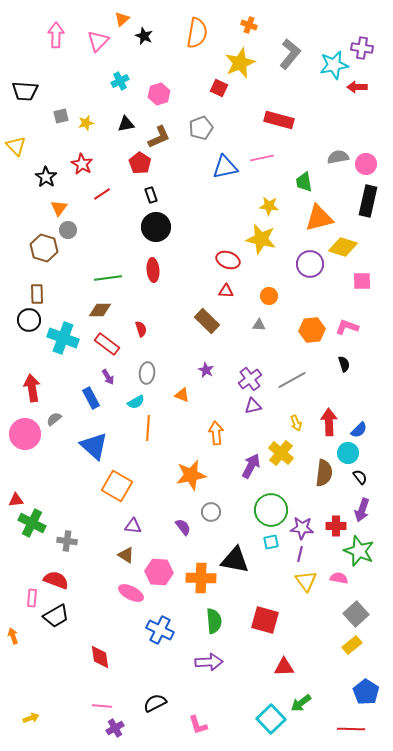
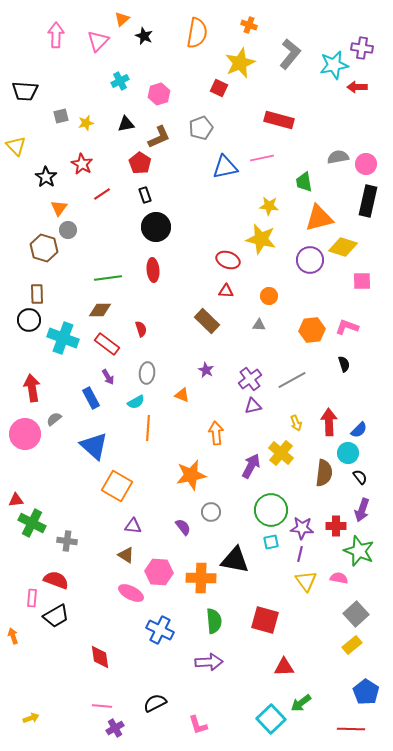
black rectangle at (151, 195): moved 6 px left
purple circle at (310, 264): moved 4 px up
